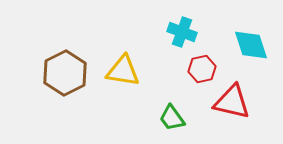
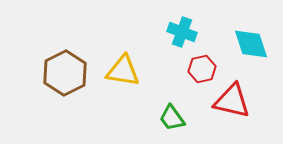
cyan diamond: moved 1 px up
red triangle: moved 1 px up
